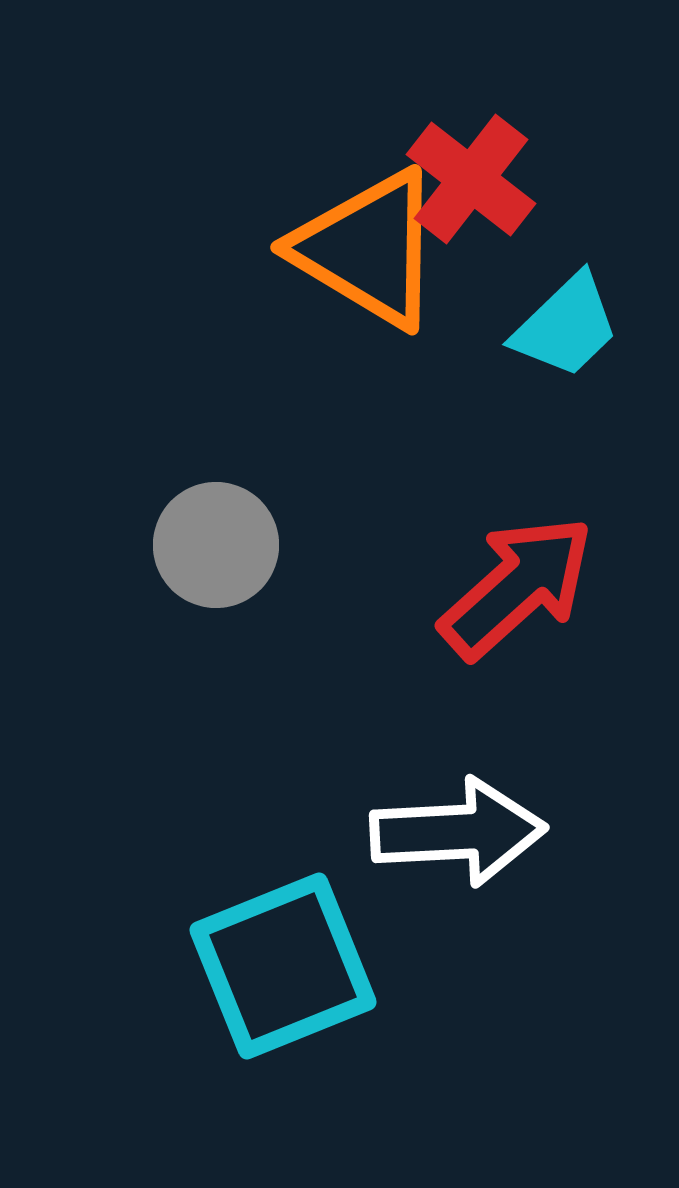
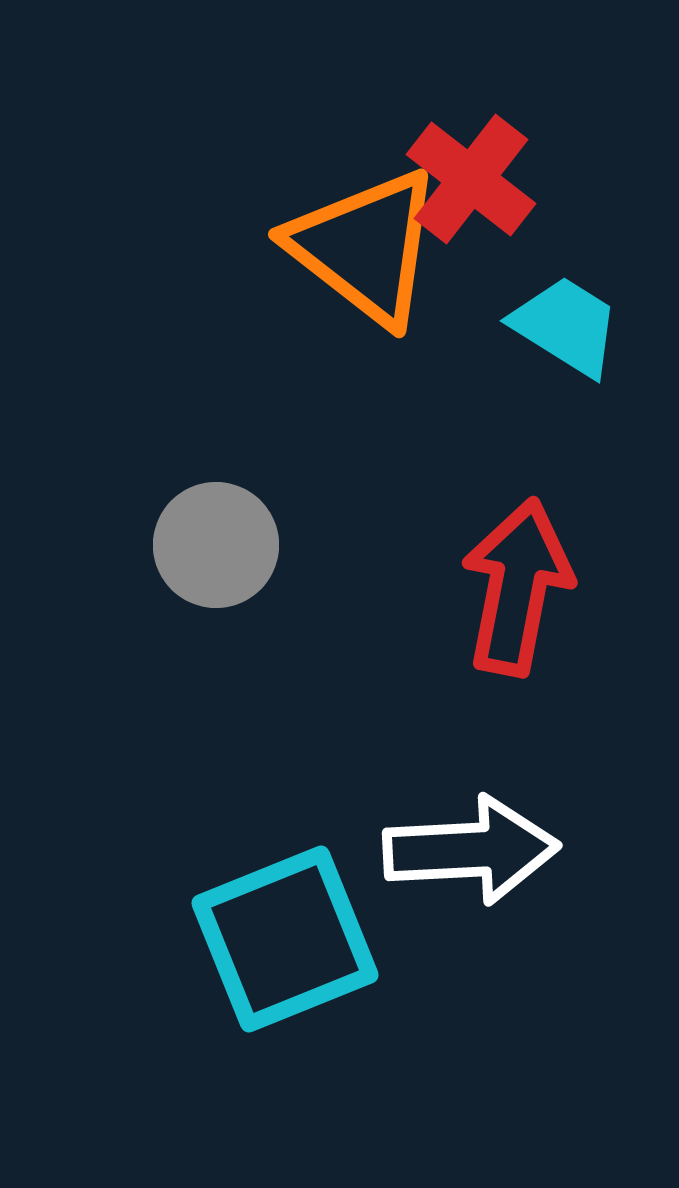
orange triangle: moved 3 px left, 2 px up; rotated 7 degrees clockwise
cyan trapezoid: rotated 104 degrees counterclockwise
red arrow: rotated 37 degrees counterclockwise
white arrow: moved 13 px right, 18 px down
cyan square: moved 2 px right, 27 px up
